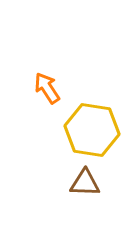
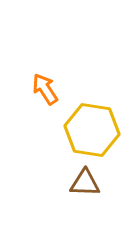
orange arrow: moved 2 px left, 1 px down
